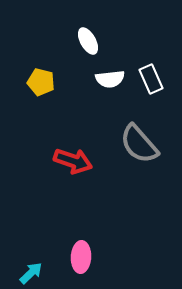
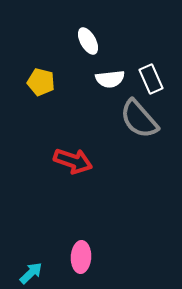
gray semicircle: moved 25 px up
